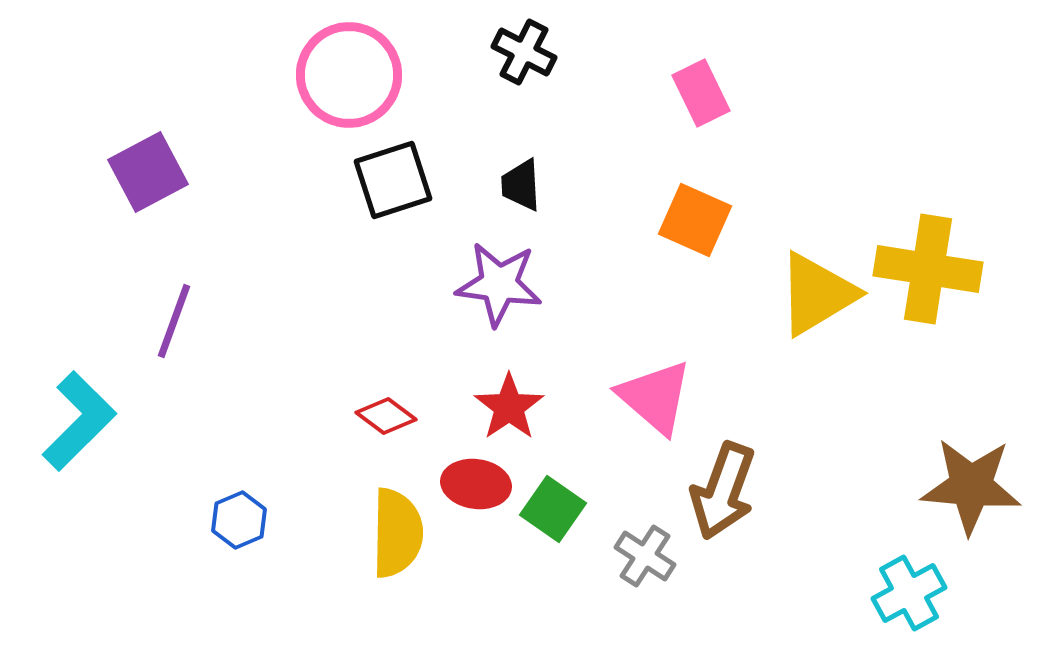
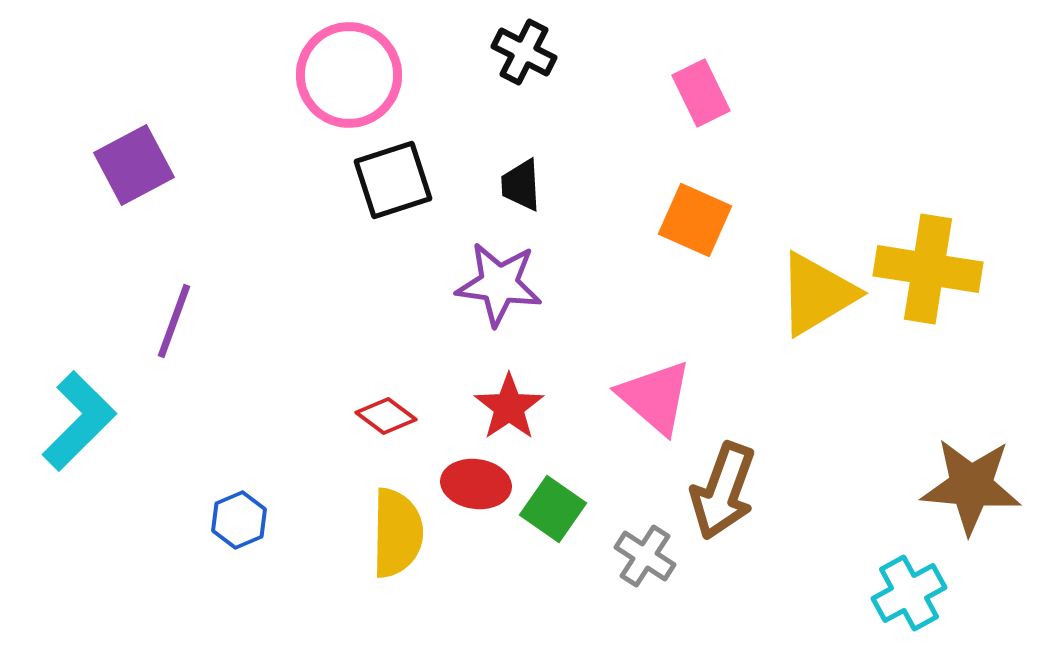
purple square: moved 14 px left, 7 px up
